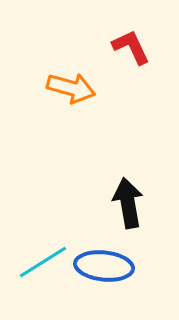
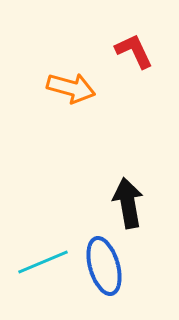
red L-shape: moved 3 px right, 4 px down
cyan line: rotated 9 degrees clockwise
blue ellipse: rotated 68 degrees clockwise
